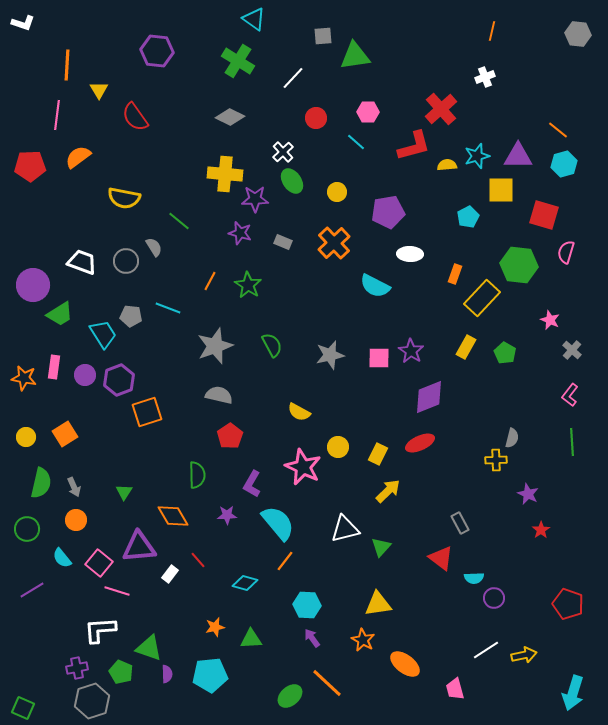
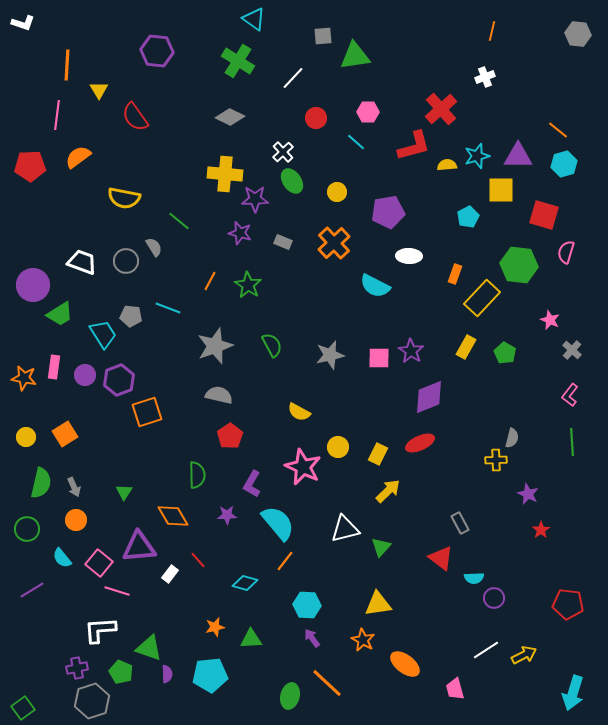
white ellipse at (410, 254): moved 1 px left, 2 px down
red pentagon at (568, 604): rotated 12 degrees counterclockwise
yellow arrow at (524, 655): rotated 15 degrees counterclockwise
green ellipse at (290, 696): rotated 35 degrees counterclockwise
green square at (23, 708): rotated 30 degrees clockwise
